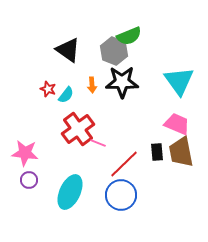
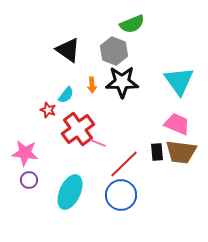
green semicircle: moved 3 px right, 12 px up
red star: moved 21 px down
brown trapezoid: rotated 72 degrees counterclockwise
